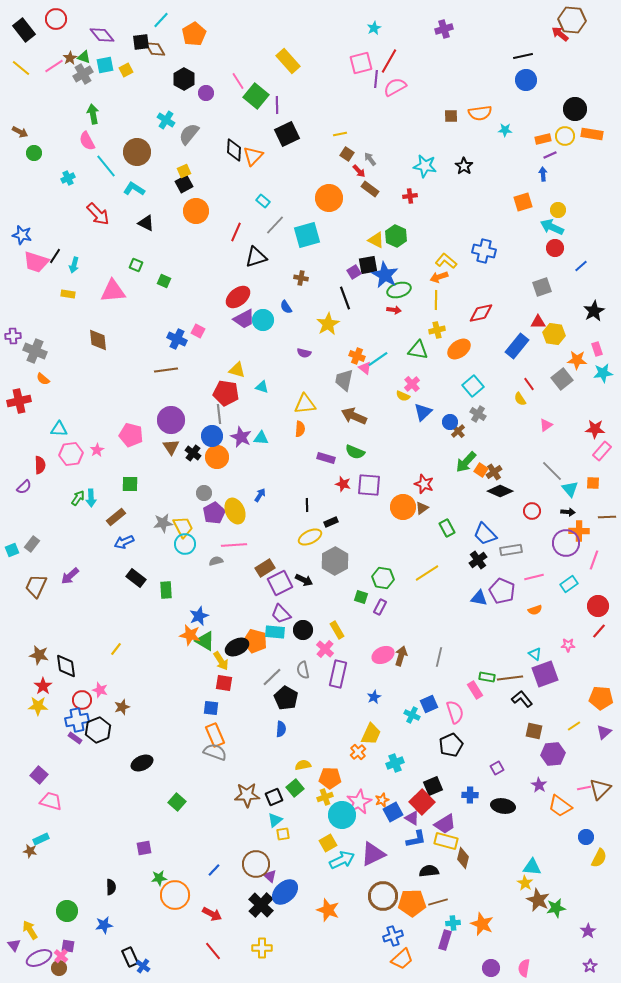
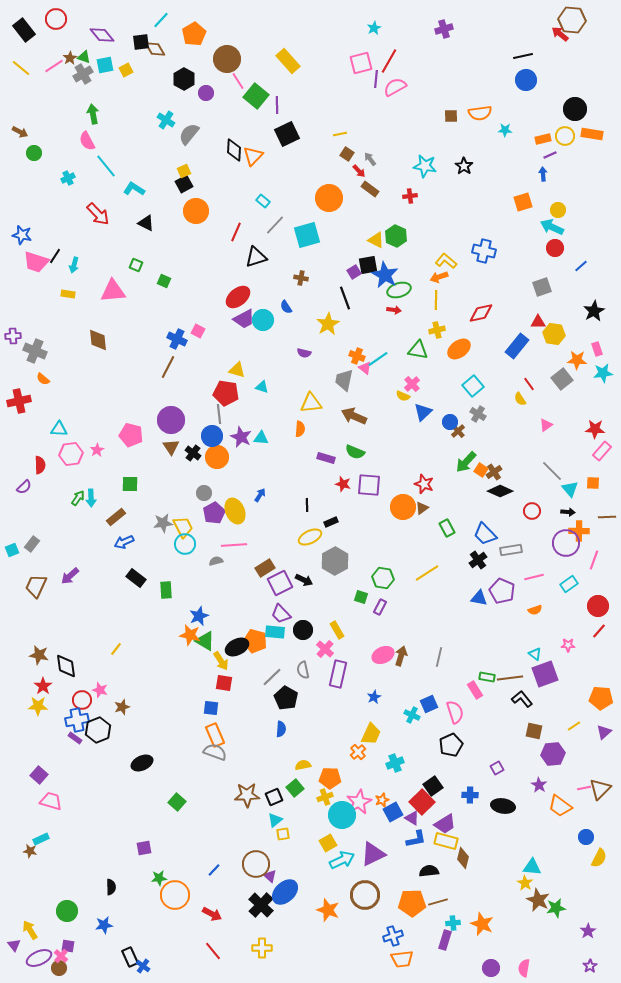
brown circle at (137, 152): moved 90 px right, 93 px up
brown line at (166, 370): moved 2 px right, 3 px up; rotated 55 degrees counterclockwise
yellow triangle at (305, 404): moved 6 px right, 1 px up
black square at (433, 786): rotated 12 degrees counterclockwise
brown circle at (383, 896): moved 18 px left, 1 px up
orange trapezoid at (402, 959): rotated 35 degrees clockwise
